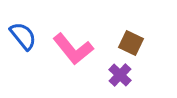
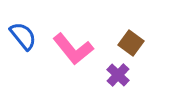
brown square: rotated 10 degrees clockwise
purple cross: moved 2 px left
